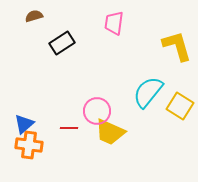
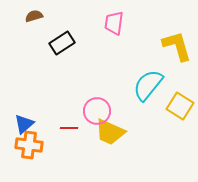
cyan semicircle: moved 7 px up
